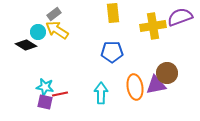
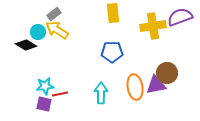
cyan star: moved 1 px up; rotated 18 degrees counterclockwise
purple square: moved 1 px left, 2 px down
